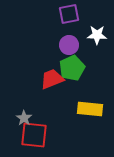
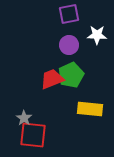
green pentagon: moved 1 px left, 7 px down
red square: moved 1 px left
